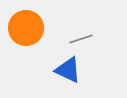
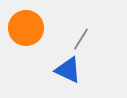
gray line: rotated 40 degrees counterclockwise
